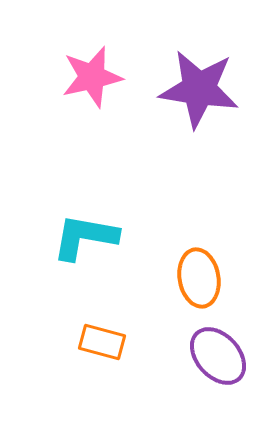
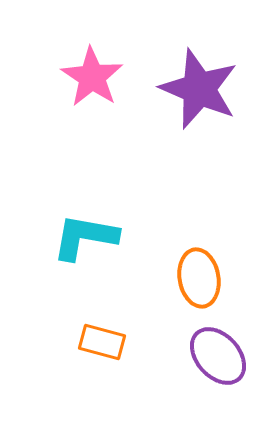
pink star: rotated 26 degrees counterclockwise
purple star: rotated 14 degrees clockwise
